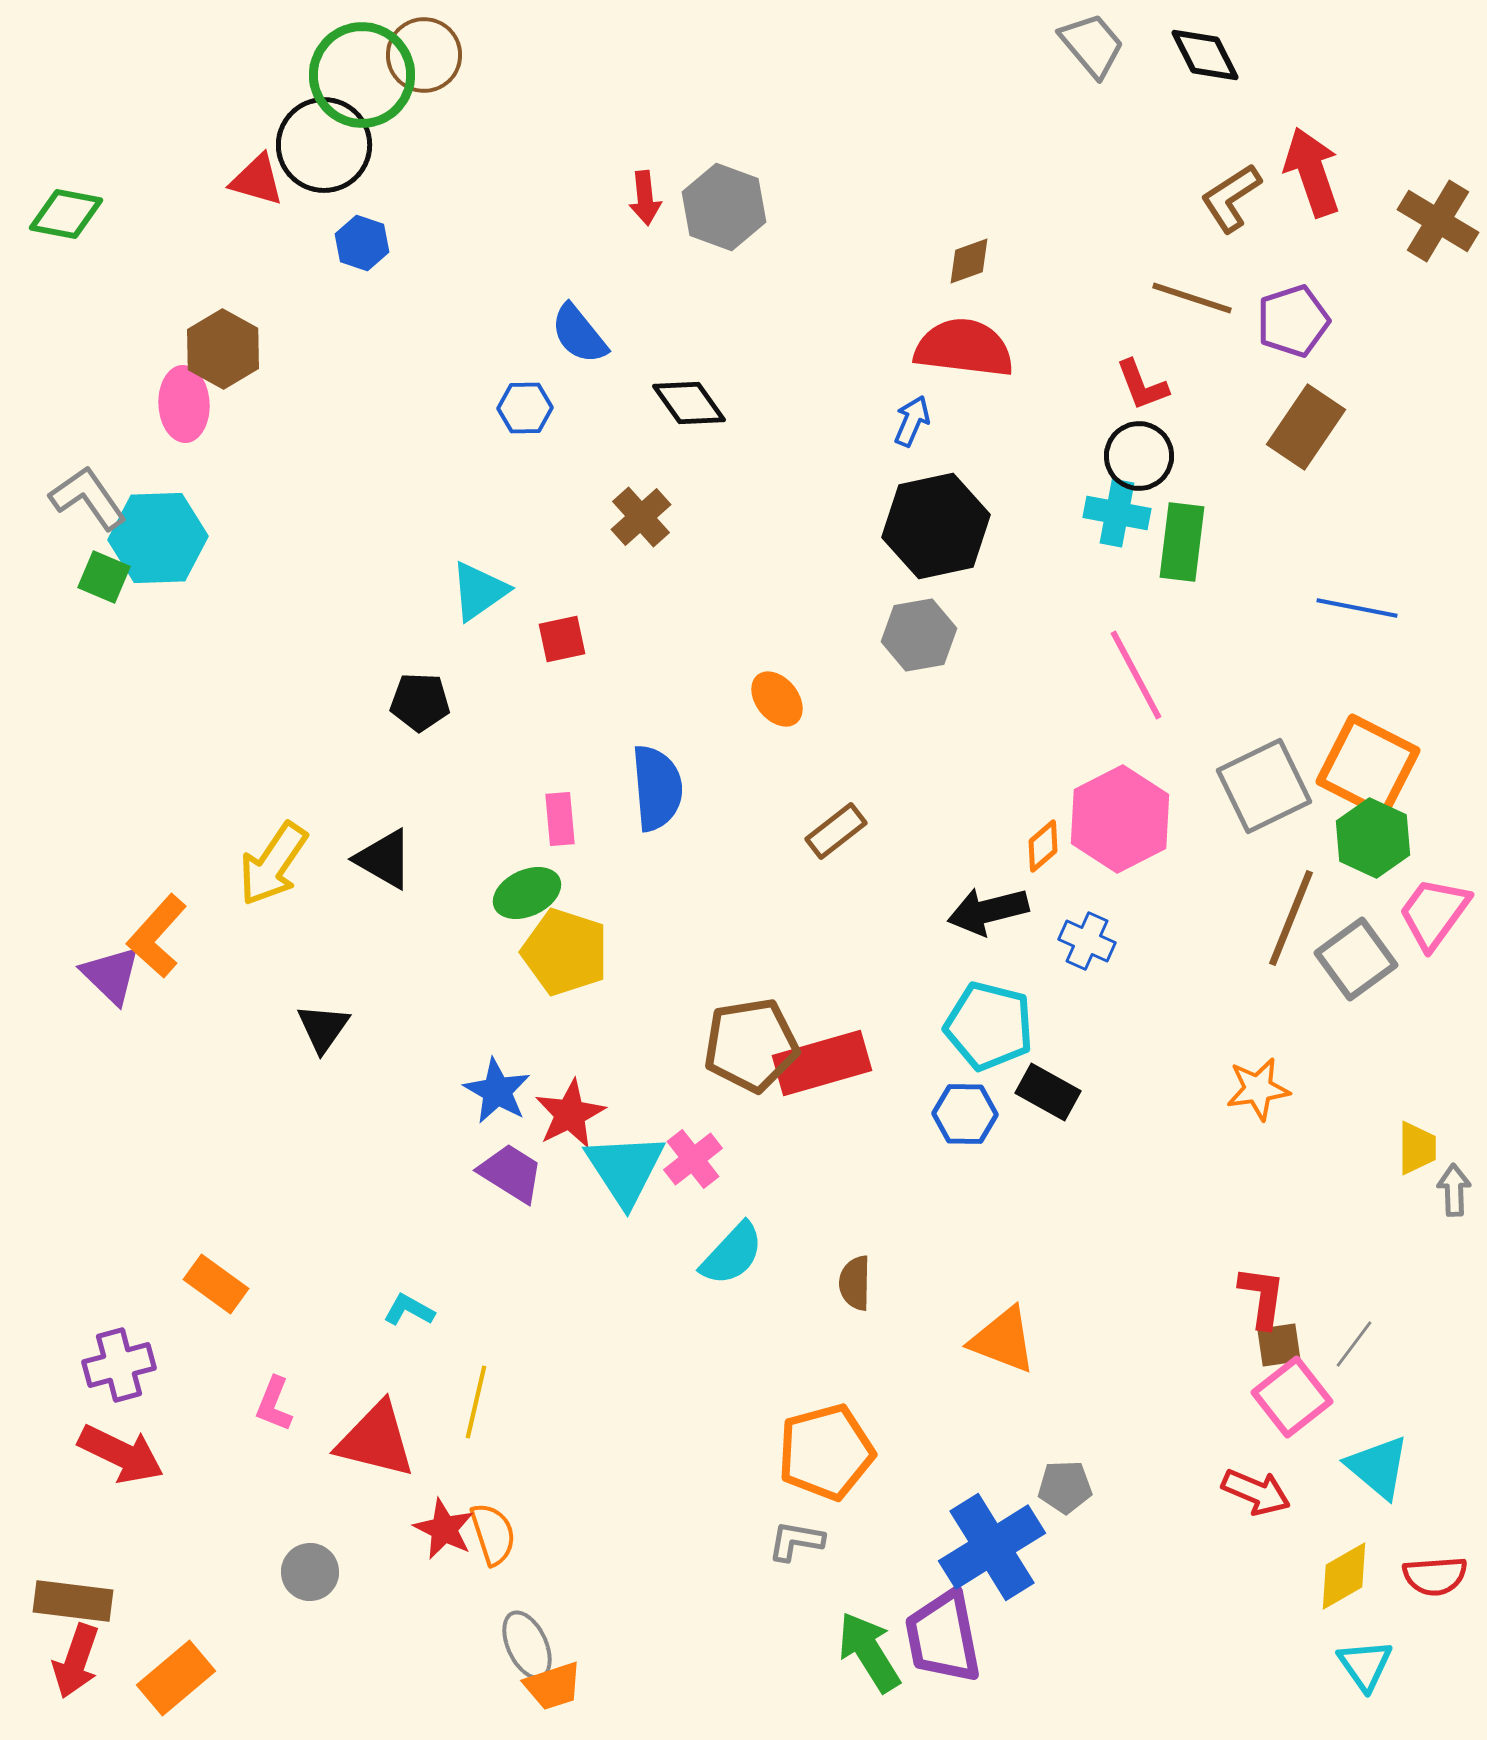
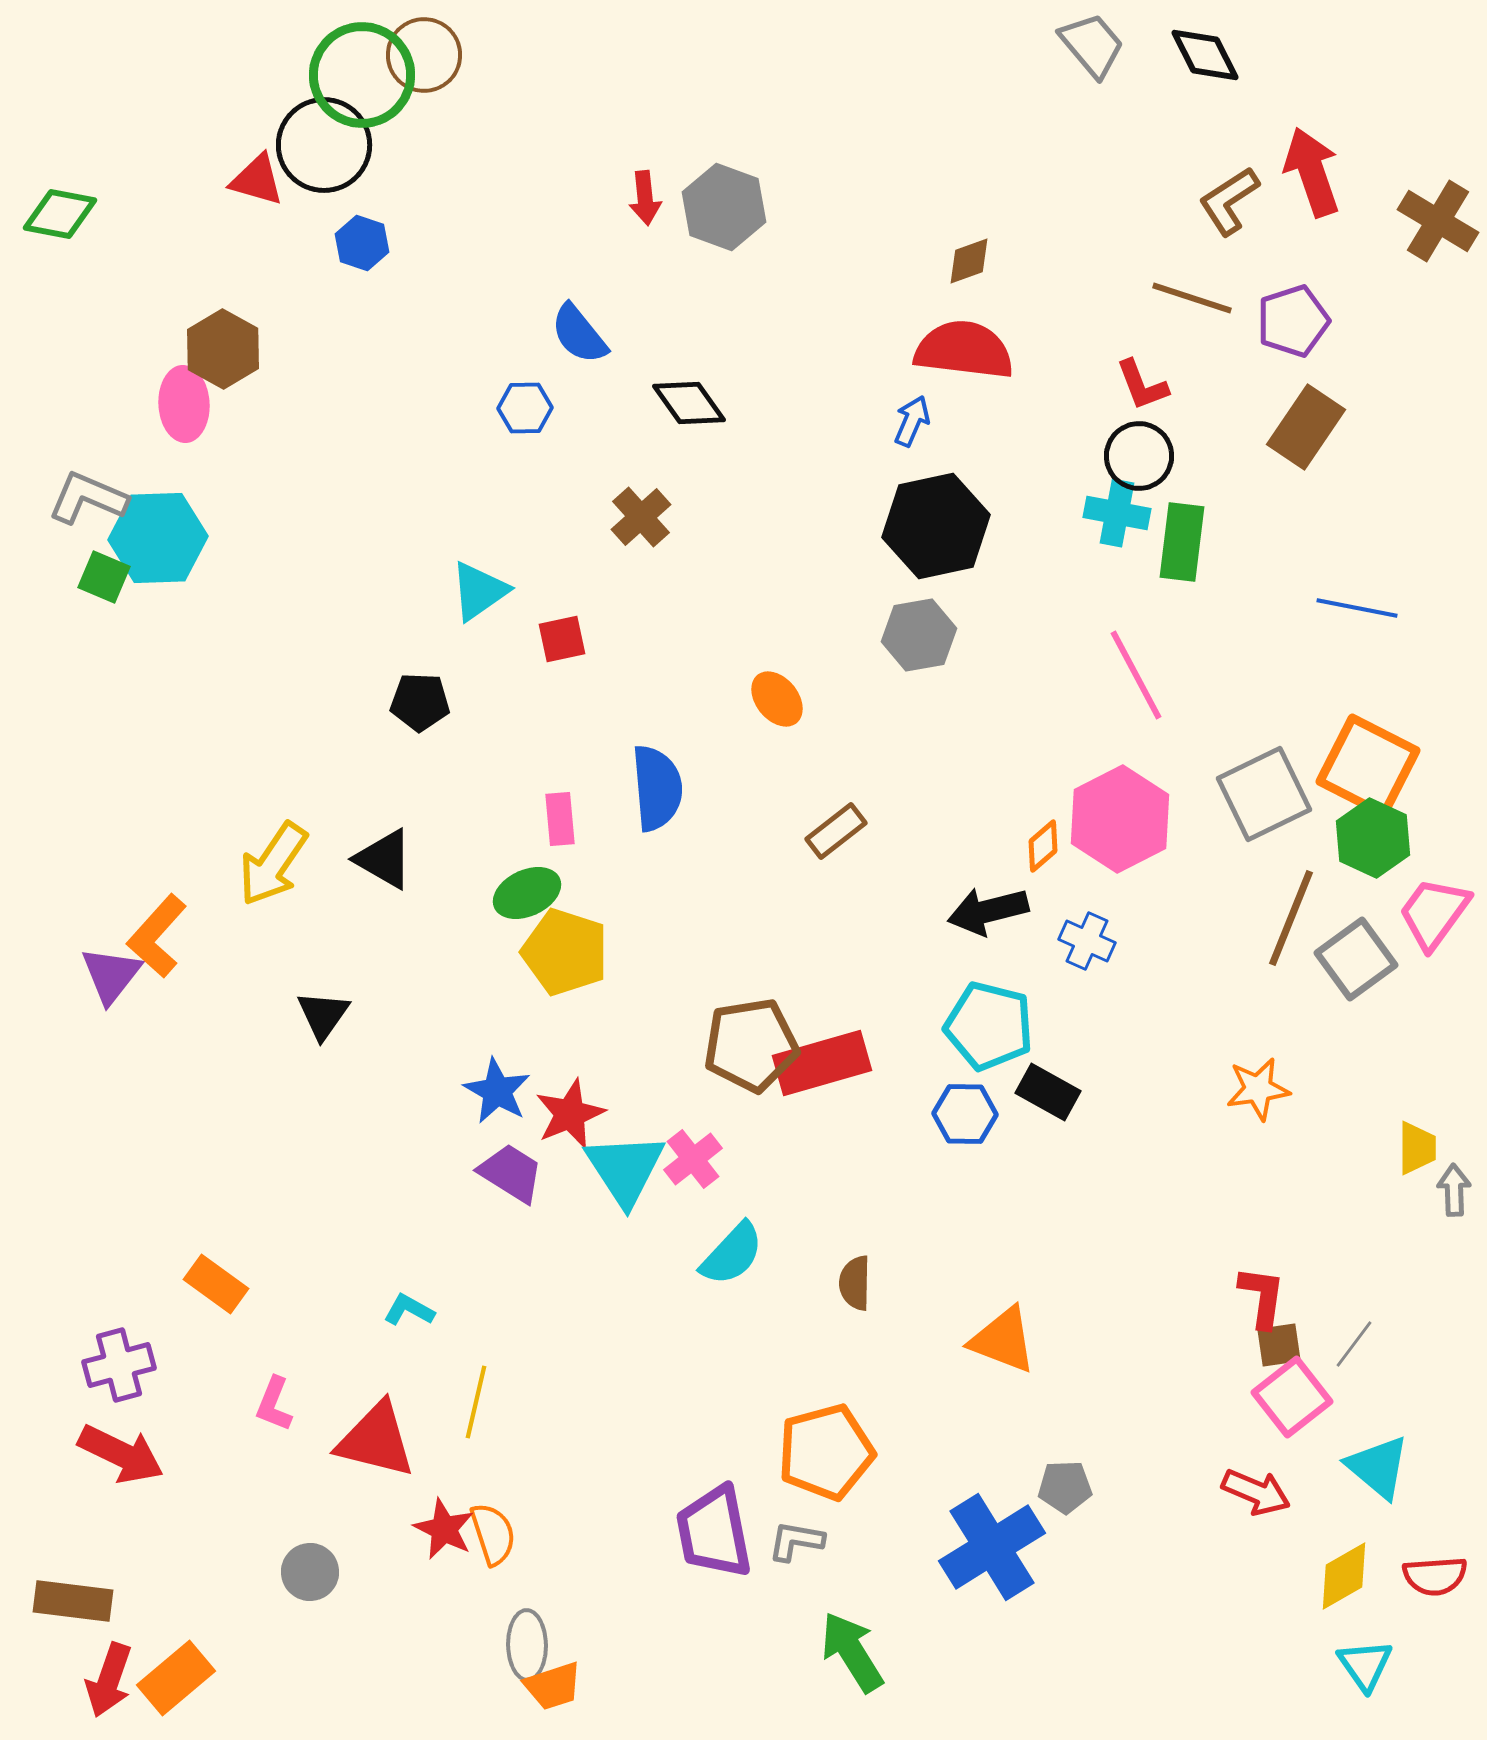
brown L-shape at (1231, 198): moved 2 px left, 3 px down
green diamond at (66, 214): moved 6 px left
red semicircle at (964, 348): moved 2 px down
gray L-shape at (88, 498): rotated 32 degrees counterclockwise
gray square at (1264, 786): moved 8 px down
purple triangle at (111, 975): rotated 24 degrees clockwise
black triangle at (323, 1028): moved 13 px up
red star at (570, 1114): rotated 4 degrees clockwise
purple trapezoid at (943, 1637): moved 229 px left, 105 px up
gray ellipse at (527, 1645): rotated 24 degrees clockwise
green arrow at (869, 1652): moved 17 px left
red arrow at (76, 1661): moved 33 px right, 19 px down
